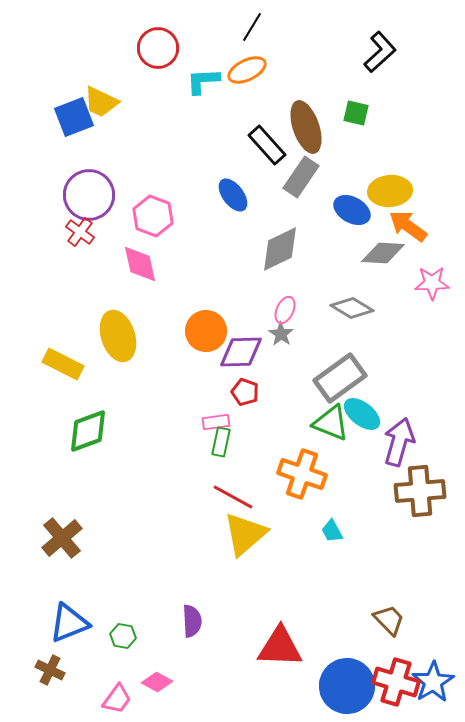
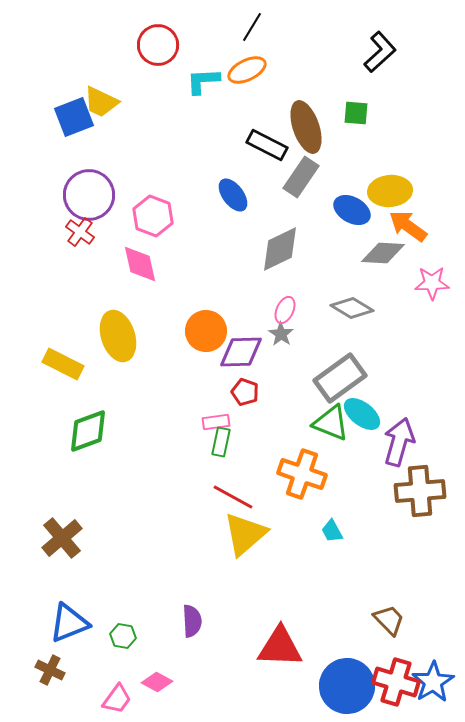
red circle at (158, 48): moved 3 px up
green square at (356, 113): rotated 8 degrees counterclockwise
black rectangle at (267, 145): rotated 21 degrees counterclockwise
